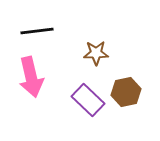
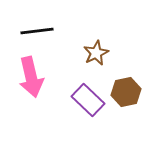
brown star: rotated 25 degrees counterclockwise
